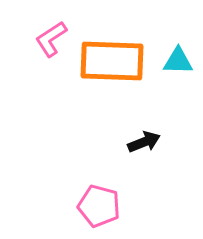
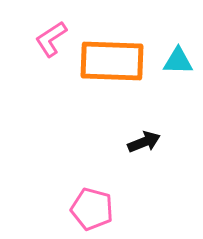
pink pentagon: moved 7 px left, 3 px down
